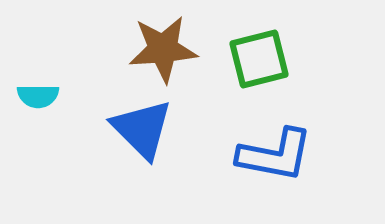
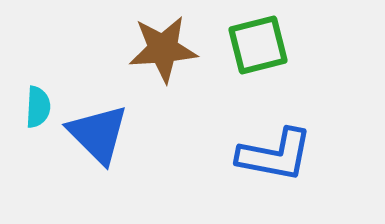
green square: moved 1 px left, 14 px up
cyan semicircle: moved 11 px down; rotated 87 degrees counterclockwise
blue triangle: moved 44 px left, 5 px down
